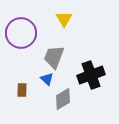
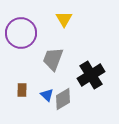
gray trapezoid: moved 1 px left, 2 px down
black cross: rotated 12 degrees counterclockwise
blue triangle: moved 16 px down
